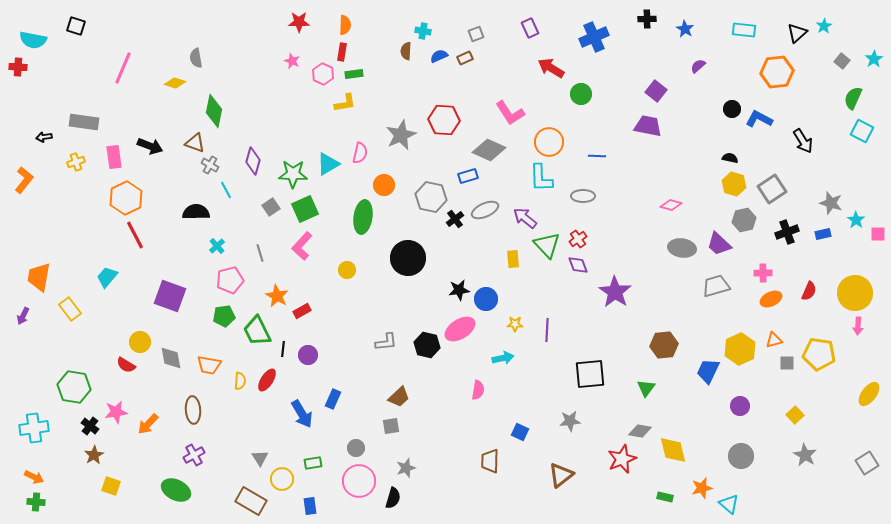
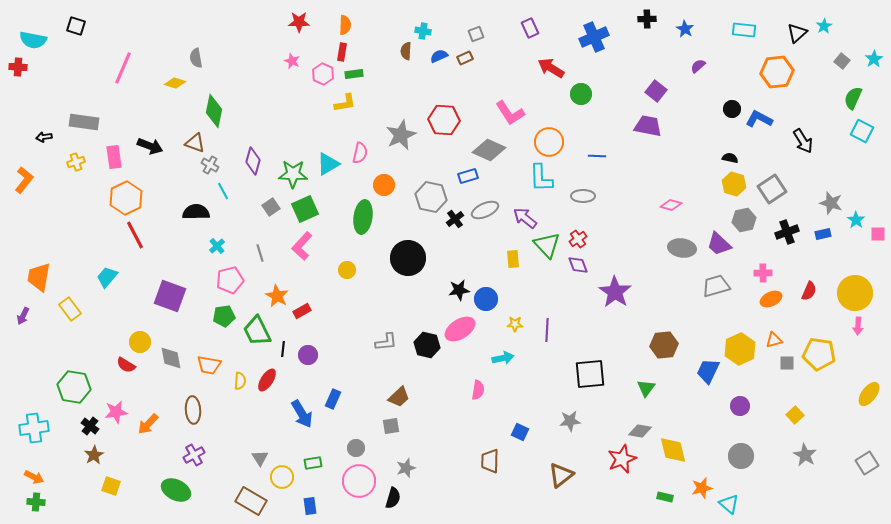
cyan line at (226, 190): moved 3 px left, 1 px down
yellow circle at (282, 479): moved 2 px up
